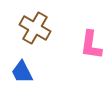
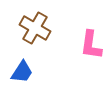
blue trapezoid: rotated 120 degrees counterclockwise
